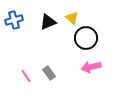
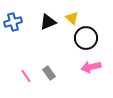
blue cross: moved 1 px left, 2 px down
